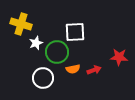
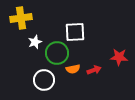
yellow cross: moved 6 px up; rotated 25 degrees counterclockwise
white star: moved 1 px left, 1 px up
green circle: moved 1 px down
white circle: moved 1 px right, 2 px down
